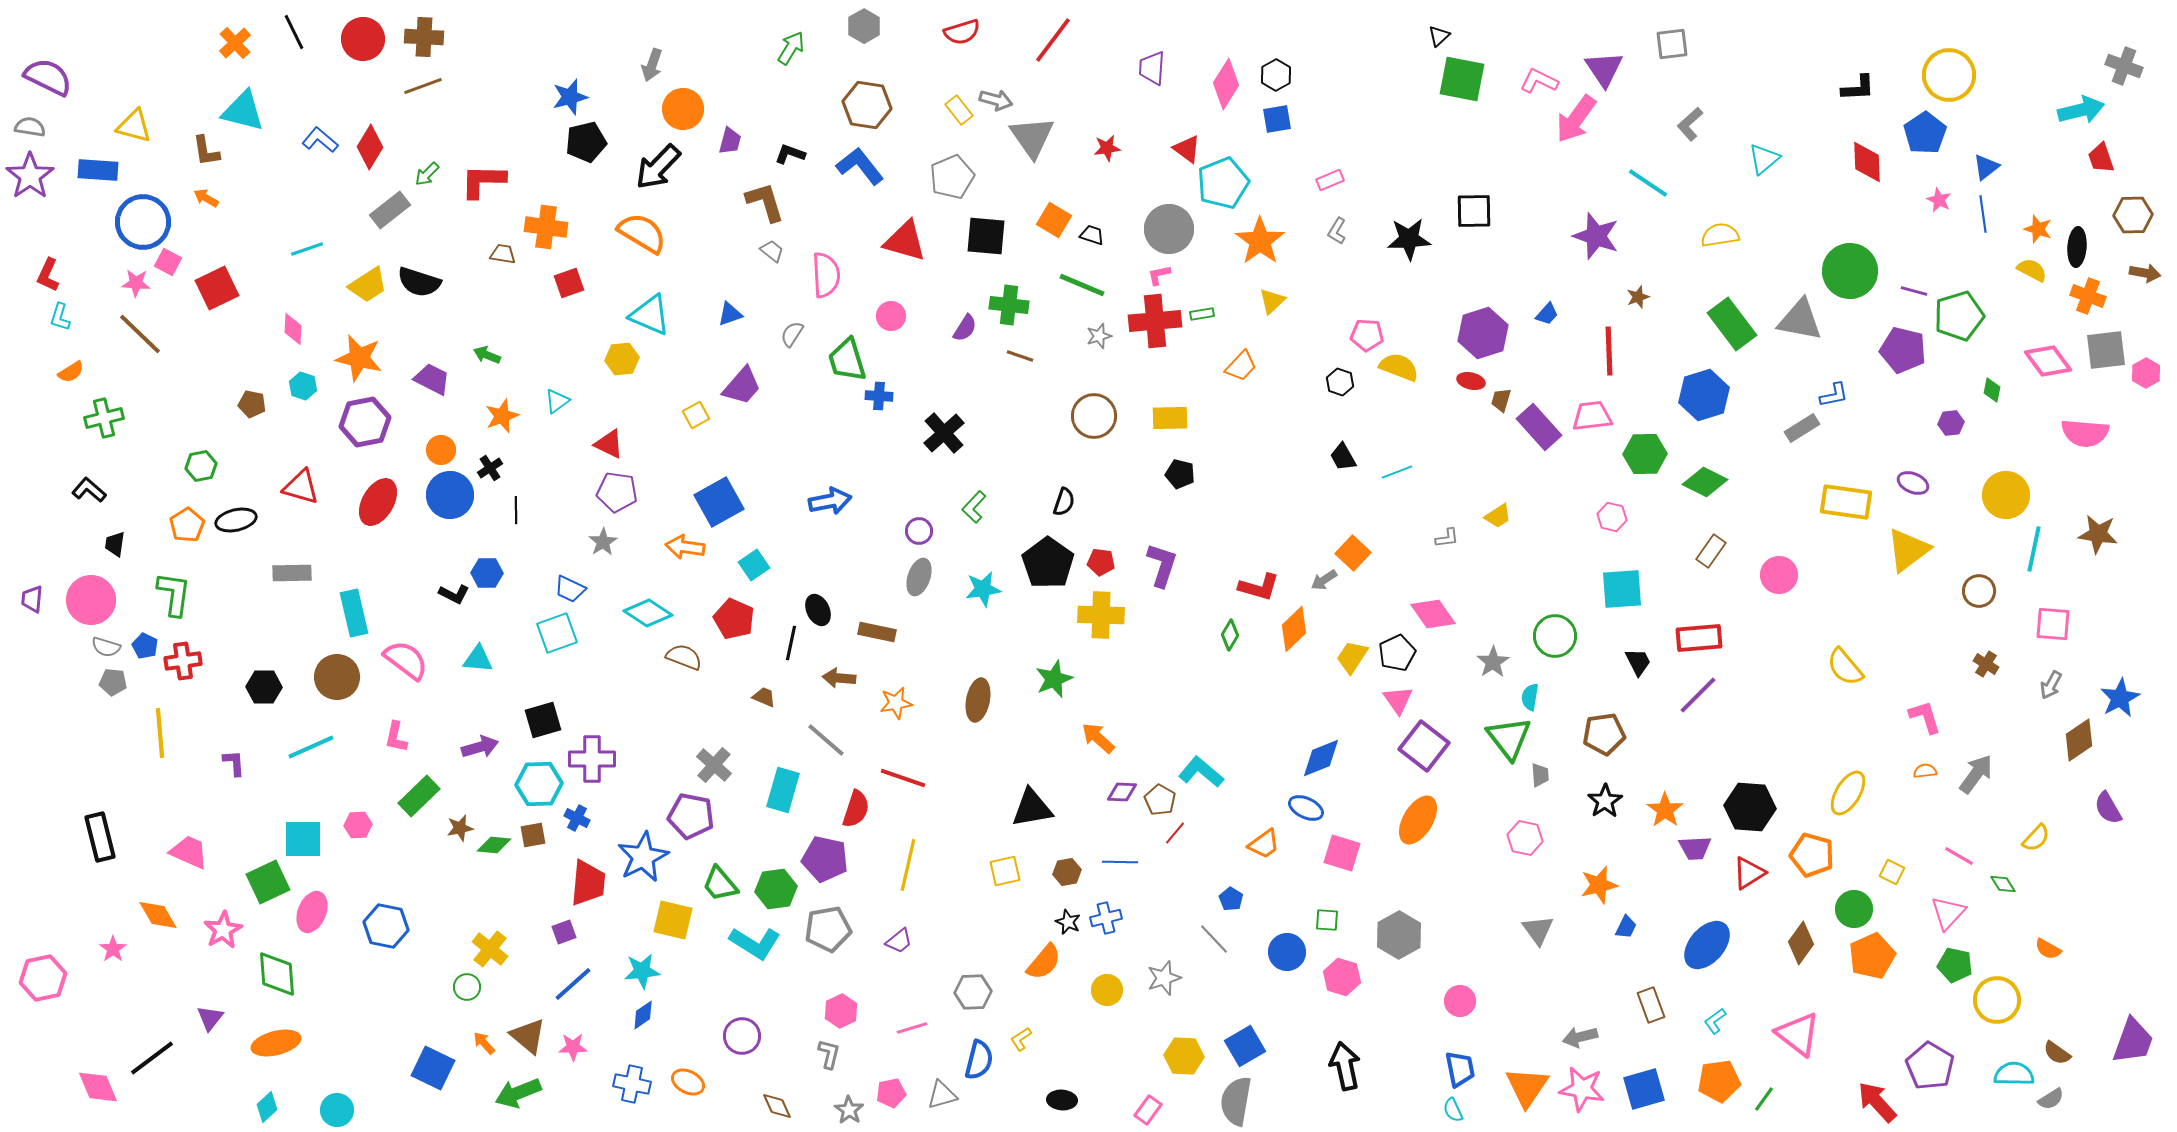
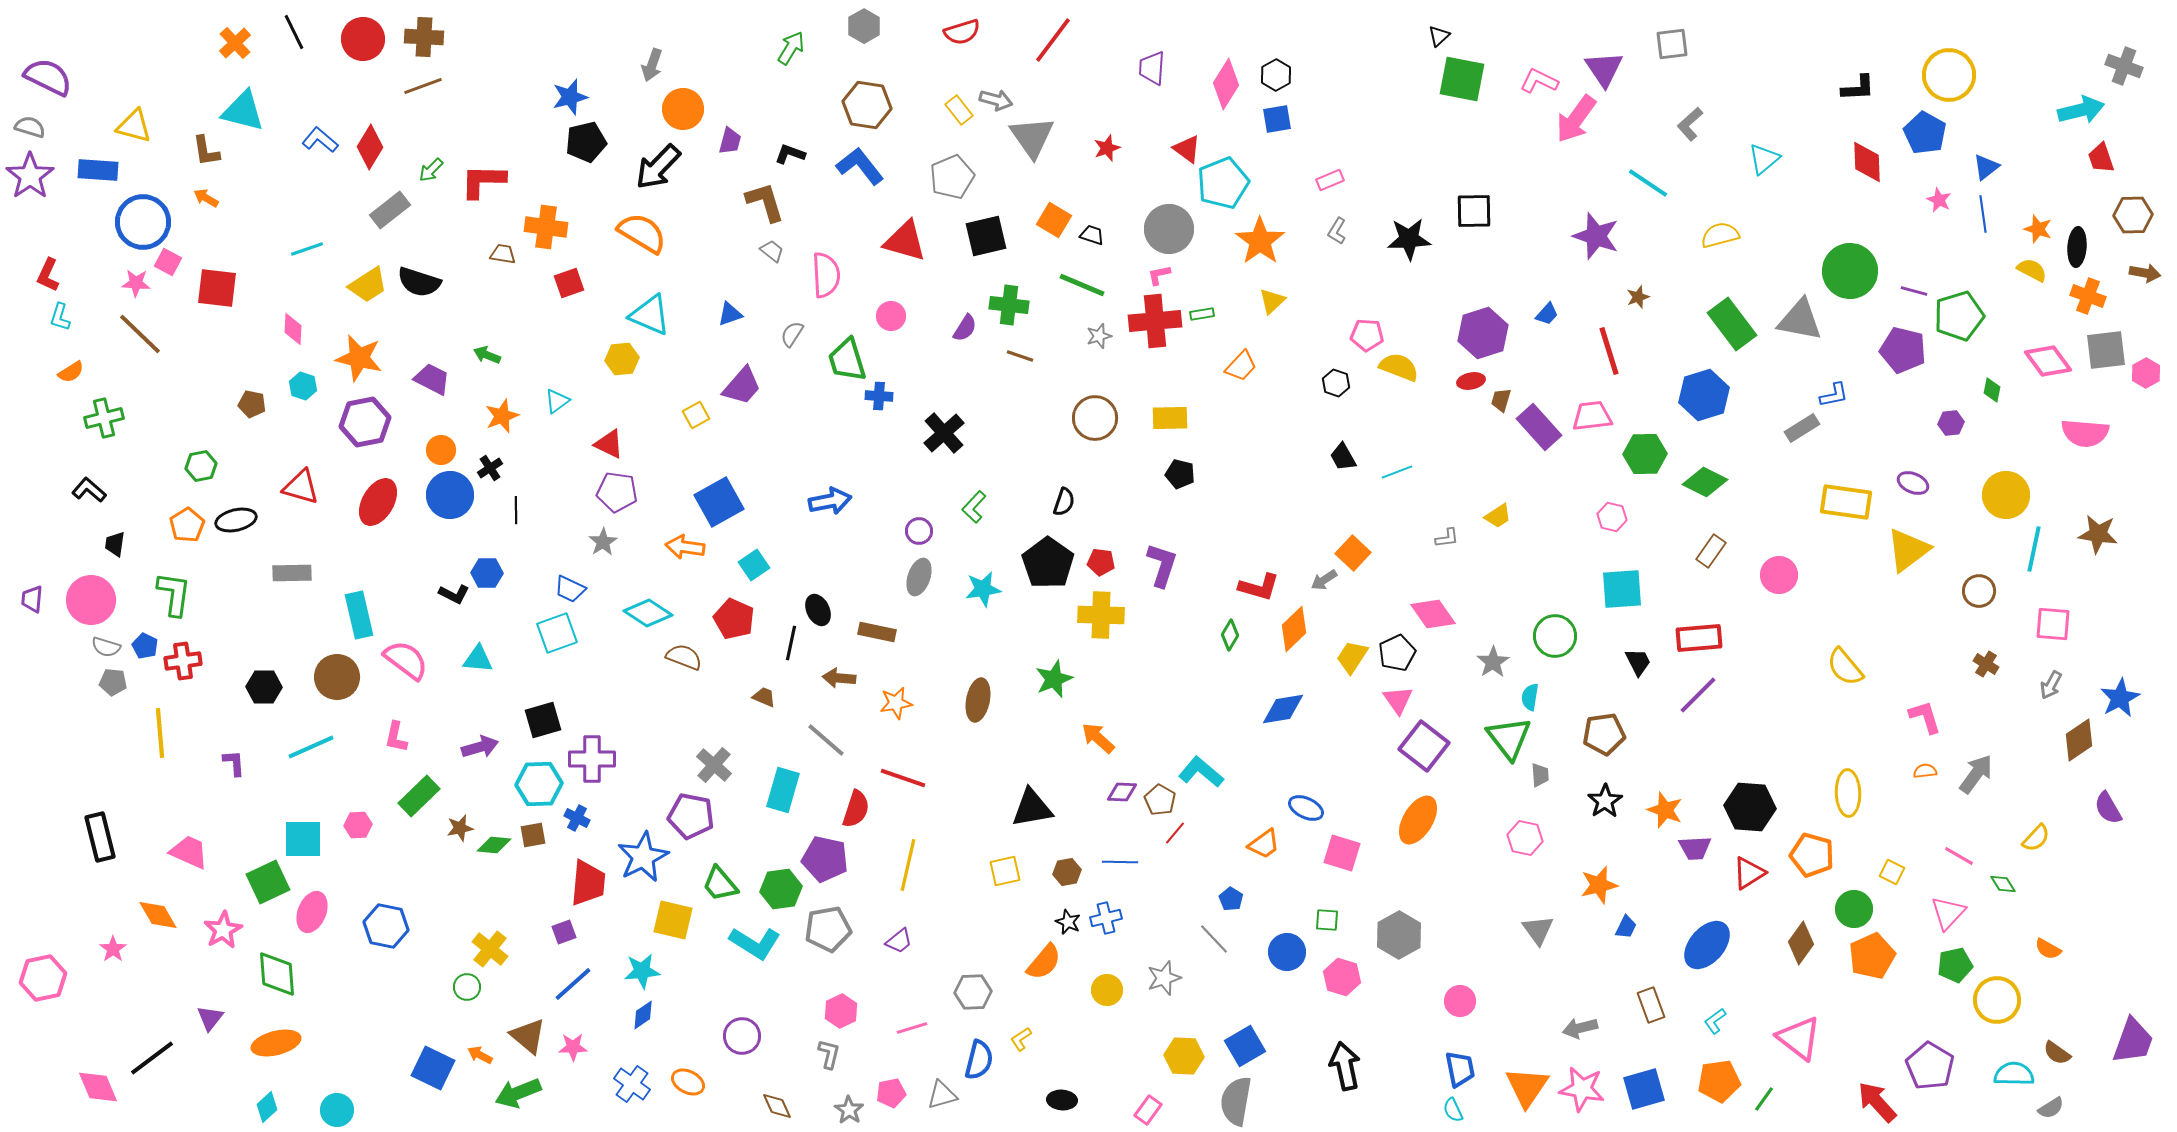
gray semicircle at (30, 127): rotated 8 degrees clockwise
blue pentagon at (1925, 133): rotated 9 degrees counterclockwise
red star at (1107, 148): rotated 12 degrees counterclockwise
green arrow at (427, 174): moved 4 px right, 4 px up
yellow semicircle at (1720, 235): rotated 6 degrees counterclockwise
black square at (986, 236): rotated 18 degrees counterclockwise
red square at (217, 288): rotated 33 degrees clockwise
red line at (1609, 351): rotated 15 degrees counterclockwise
red ellipse at (1471, 381): rotated 24 degrees counterclockwise
black hexagon at (1340, 382): moved 4 px left, 1 px down
brown circle at (1094, 416): moved 1 px right, 2 px down
cyan rectangle at (354, 613): moved 5 px right, 2 px down
blue diamond at (1321, 758): moved 38 px left, 49 px up; rotated 12 degrees clockwise
yellow ellipse at (1848, 793): rotated 33 degrees counterclockwise
orange star at (1665, 810): rotated 15 degrees counterclockwise
green hexagon at (776, 889): moved 5 px right
green pentagon at (1955, 965): rotated 24 degrees counterclockwise
pink triangle at (1798, 1034): moved 1 px right, 4 px down
gray arrow at (1580, 1037): moved 9 px up
orange arrow at (484, 1043): moved 4 px left, 12 px down; rotated 20 degrees counterclockwise
blue cross at (632, 1084): rotated 24 degrees clockwise
gray semicircle at (2051, 1099): moved 9 px down
